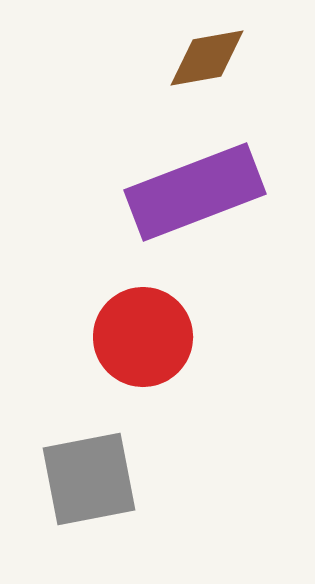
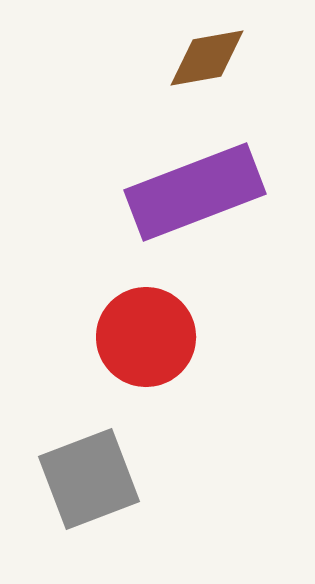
red circle: moved 3 px right
gray square: rotated 10 degrees counterclockwise
